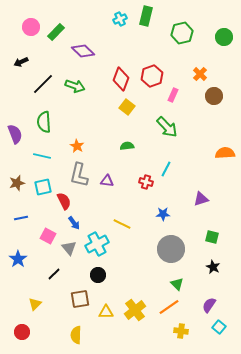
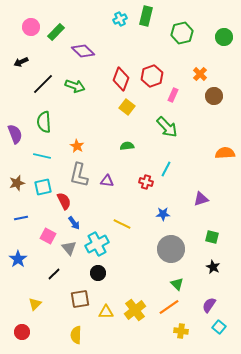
black circle at (98, 275): moved 2 px up
